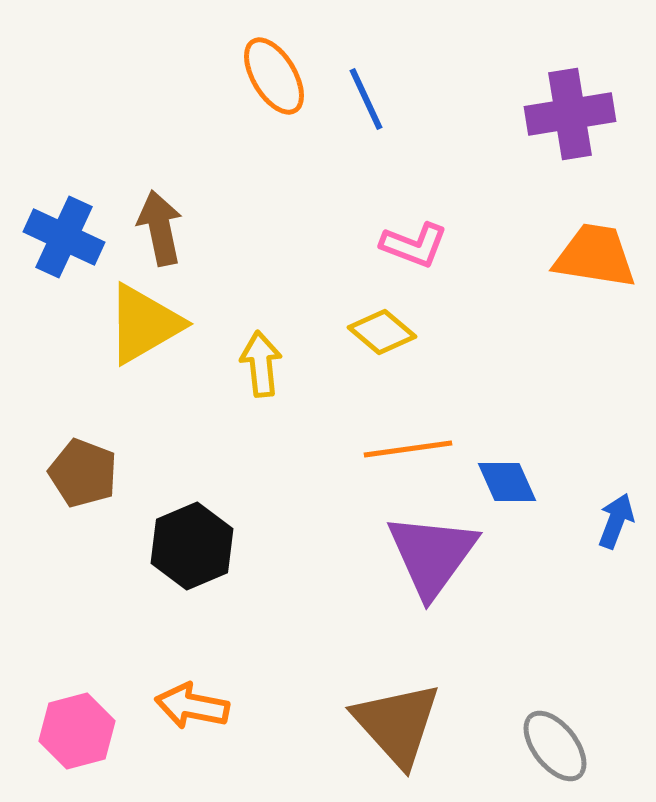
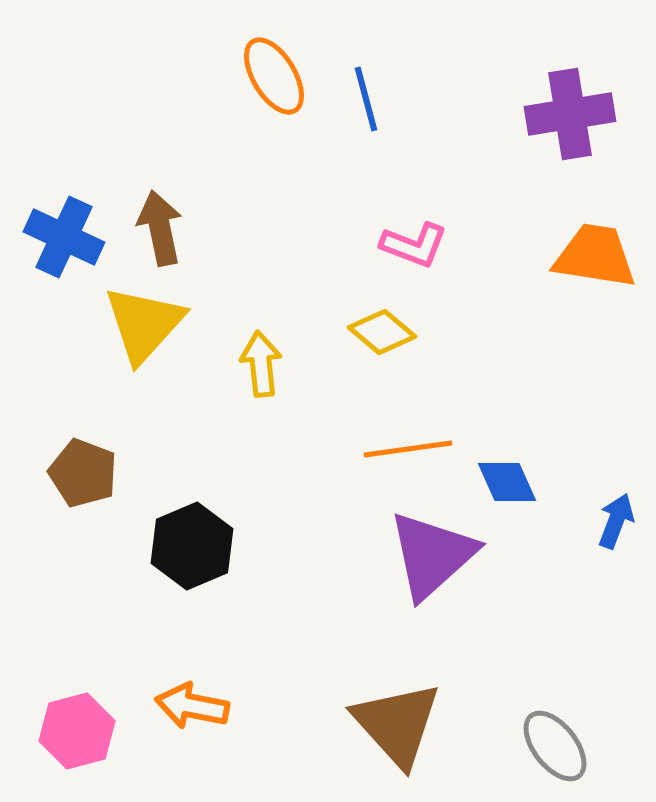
blue line: rotated 10 degrees clockwise
yellow triangle: rotated 18 degrees counterclockwise
purple triangle: rotated 12 degrees clockwise
